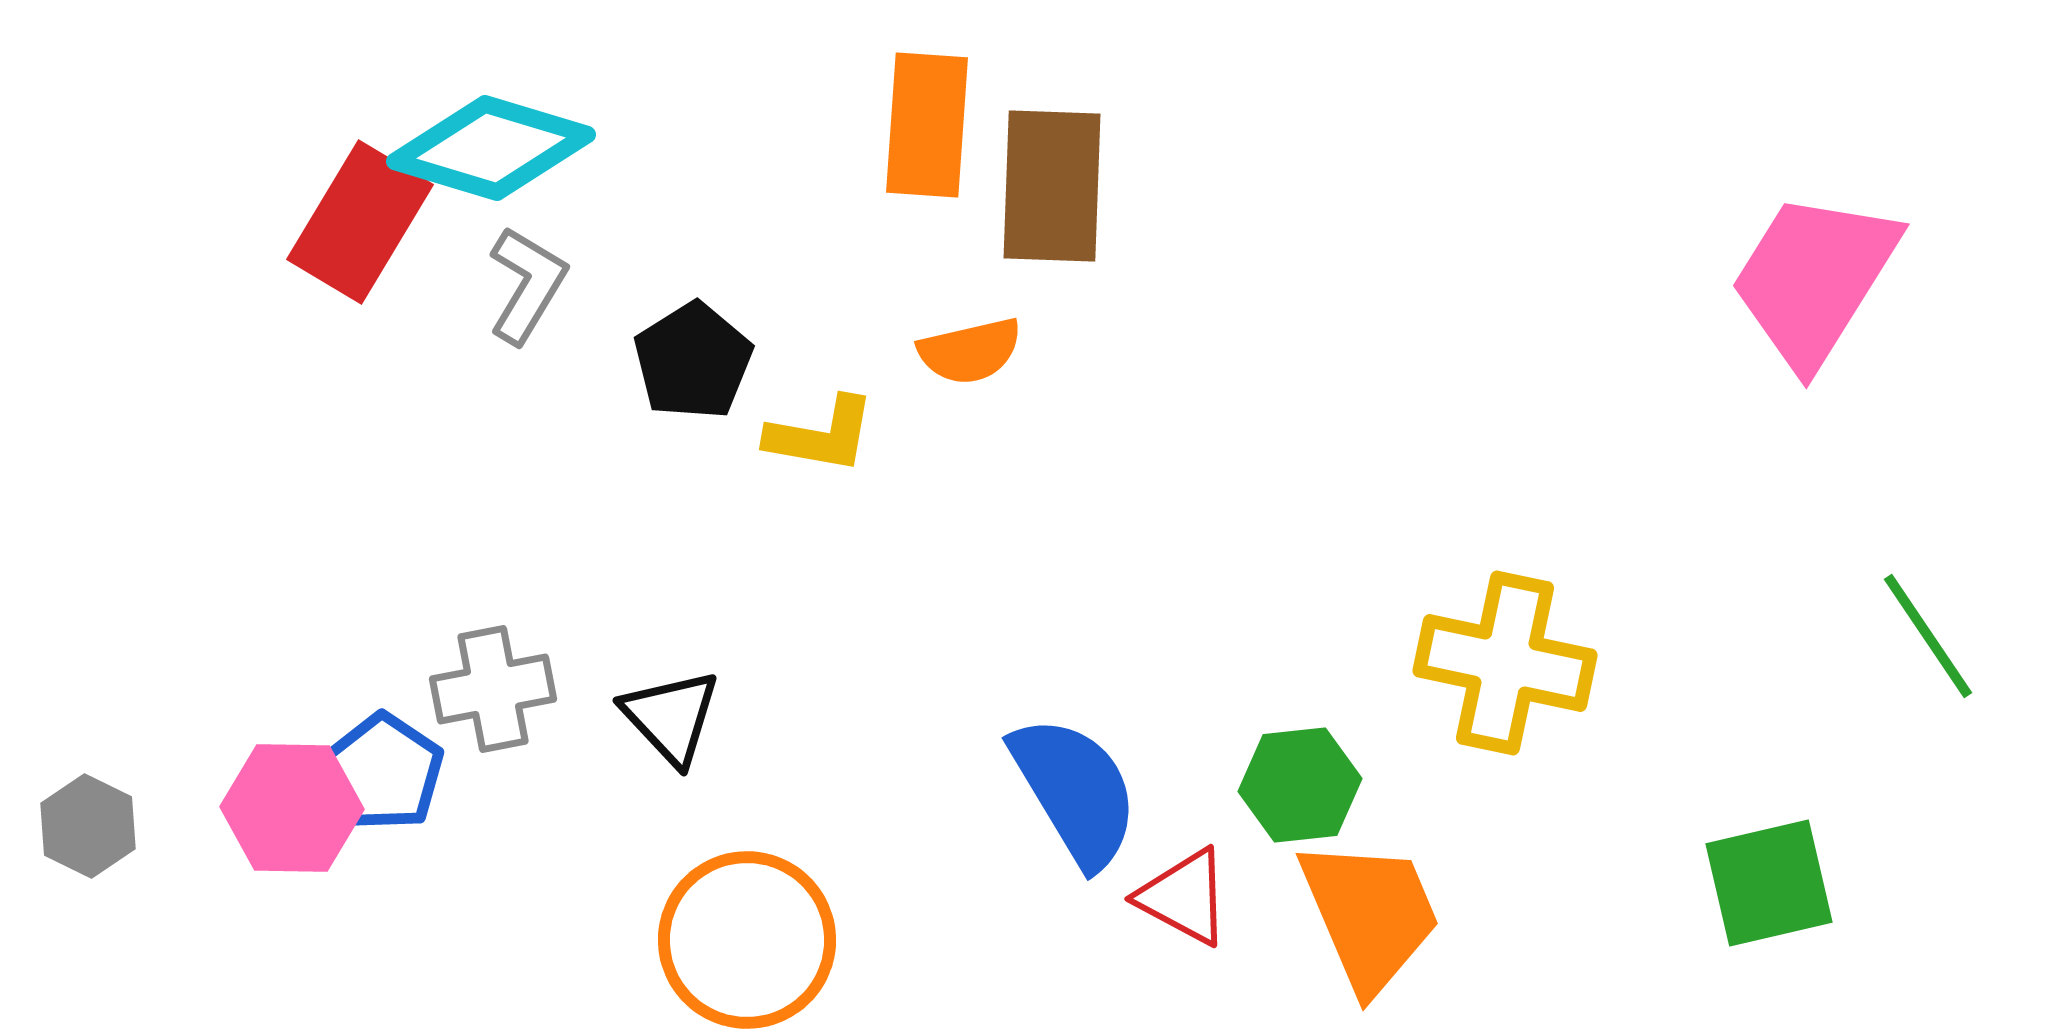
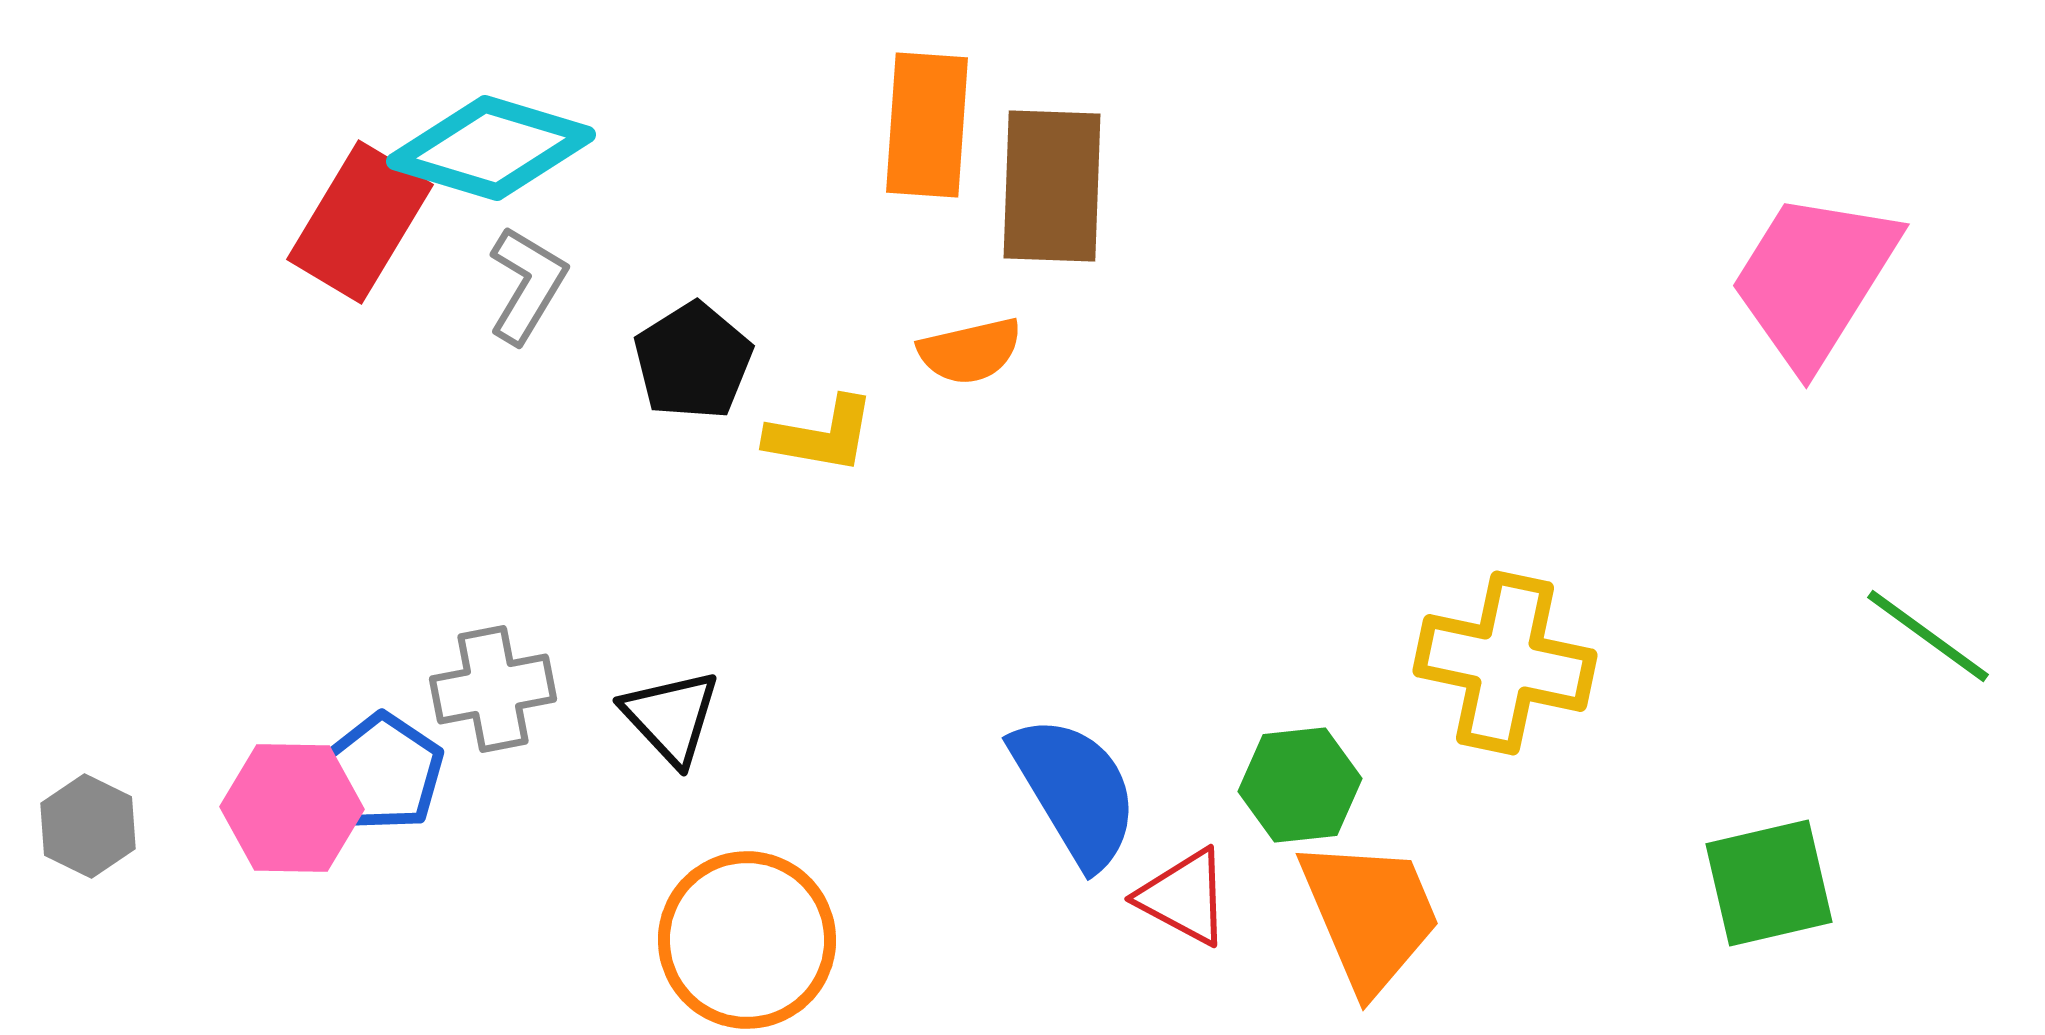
green line: rotated 20 degrees counterclockwise
